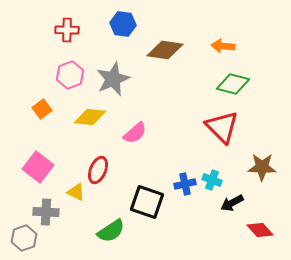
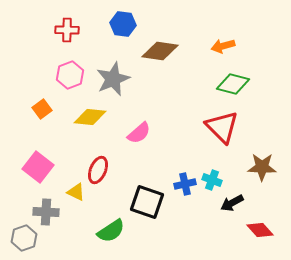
orange arrow: rotated 20 degrees counterclockwise
brown diamond: moved 5 px left, 1 px down
pink semicircle: moved 4 px right
